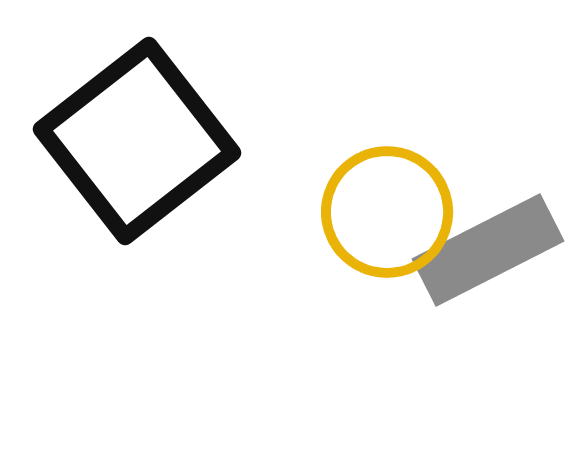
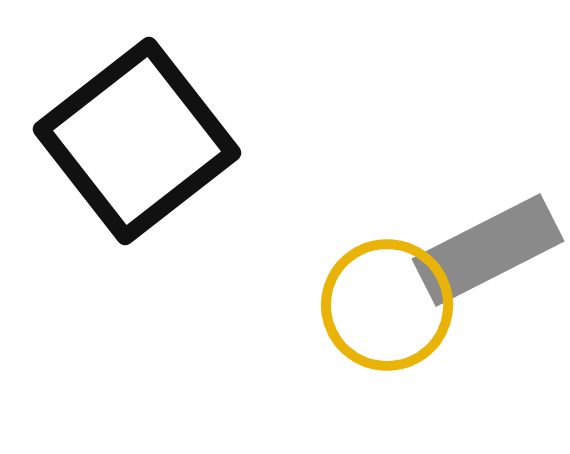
yellow circle: moved 93 px down
